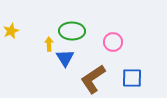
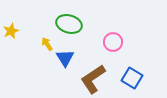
green ellipse: moved 3 px left, 7 px up; rotated 15 degrees clockwise
yellow arrow: moved 2 px left; rotated 32 degrees counterclockwise
blue square: rotated 30 degrees clockwise
